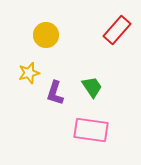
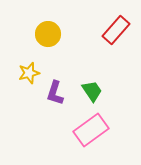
red rectangle: moved 1 px left
yellow circle: moved 2 px right, 1 px up
green trapezoid: moved 4 px down
pink rectangle: rotated 44 degrees counterclockwise
